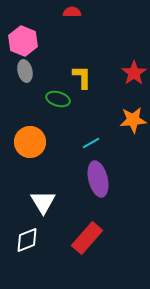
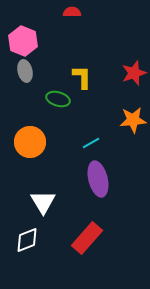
red star: rotated 15 degrees clockwise
